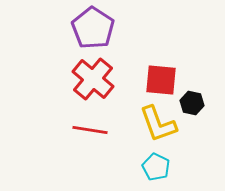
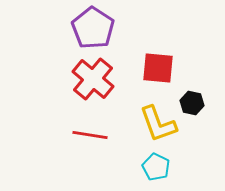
red square: moved 3 px left, 12 px up
red line: moved 5 px down
